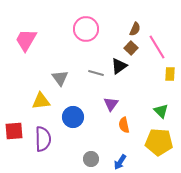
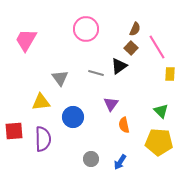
yellow triangle: moved 1 px down
